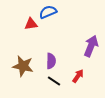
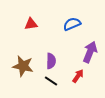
blue semicircle: moved 24 px right, 12 px down
purple arrow: moved 1 px left, 6 px down
black line: moved 3 px left
